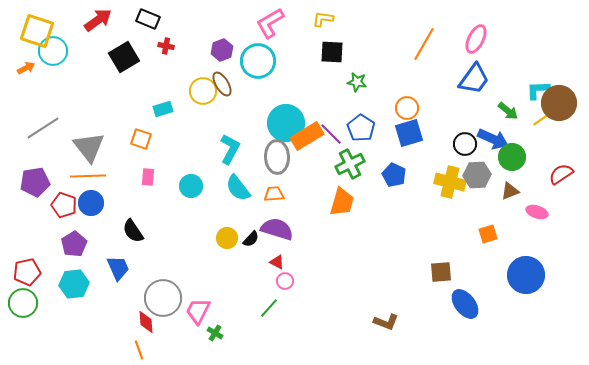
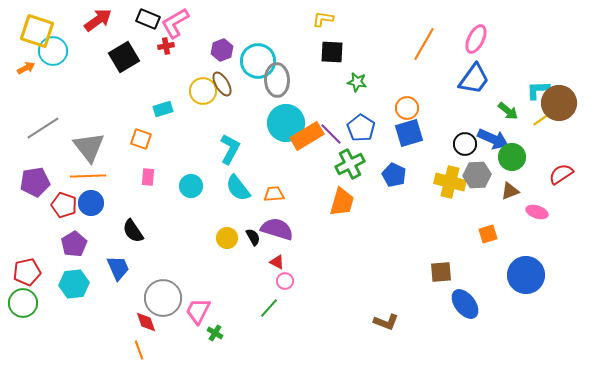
pink L-shape at (270, 23): moved 95 px left
red cross at (166, 46): rotated 21 degrees counterclockwise
gray ellipse at (277, 157): moved 77 px up
black semicircle at (251, 239): moved 2 px right, 2 px up; rotated 72 degrees counterclockwise
red diamond at (146, 322): rotated 15 degrees counterclockwise
